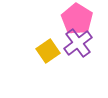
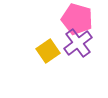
pink pentagon: rotated 16 degrees counterclockwise
